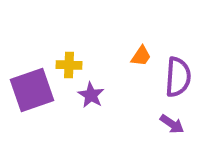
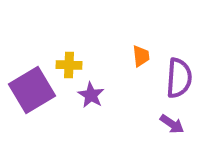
orange trapezoid: rotated 40 degrees counterclockwise
purple semicircle: moved 1 px right, 1 px down
purple square: rotated 12 degrees counterclockwise
